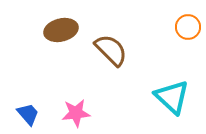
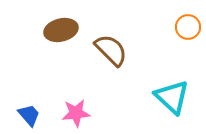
blue trapezoid: moved 1 px right, 1 px down
